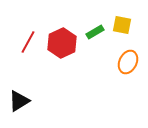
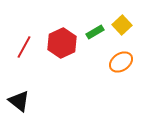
yellow square: rotated 36 degrees clockwise
red line: moved 4 px left, 5 px down
orange ellipse: moved 7 px left; rotated 30 degrees clockwise
black triangle: rotated 50 degrees counterclockwise
